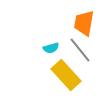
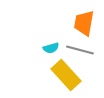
gray line: rotated 36 degrees counterclockwise
